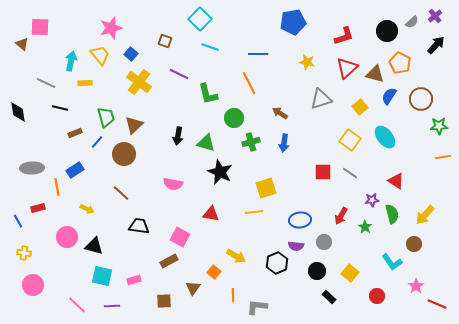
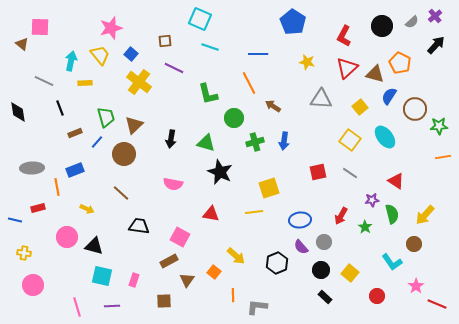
cyan square at (200, 19): rotated 20 degrees counterclockwise
blue pentagon at (293, 22): rotated 30 degrees counterclockwise
black circle at (387, 31): moved 5 px left, 5 px up
red L-shape at (344, 36): rotated 135 degrees clockwise
brown square at (165, 41): rotated 24 degrees counterclockwise
purple line at (179, 74): moved 5 px left, 6 px up
gray line at (46, 83): moved 2 px left, 2 px up
gray triangle at (321, 99): rotated 20 degrees clockwise
brown circle at (421, 99): moved 6 px left, 10 px down
black line at (60, 108): rotated 56 degrees clockwise
brown arrow at (280, 113): moved 7 px left, 7 px up
black arrow at (178, 136): moved 7 px left, 3 px down
green cross at (251, 142): moved 4 px right
blue arrow at (284, 143): moved 2 px up
blue rectangle at (75, 170): rotated 12 degrees clockwise
red square at (323, 172): moved 5 px left; rotated 12 degrees counterclockwise
yellow square at (266, 188): moved 3 px right
blue line at (18, 221): moved 3 px left, 1 px up; rotated 48 degrees counterclockwise
purple semicircle at (296, 246): moved 5 px right, 1 px down; rotated 42 degrees clockwise
yellow arrow at (236, 256): rotated 12 degrees clockwise
black circle at (317, 271): moved 4 px right, 1 px up
pink rectangle at (134, 280): rotated 56 degrees counterclockwise
brown triangle at (193, 288): moved 6 px left, 8 px up
black rectangle at (329, 297): moved 4 px left
pink line at (77, 305): moved 2 px down; rotated 30 degrees clockwise
